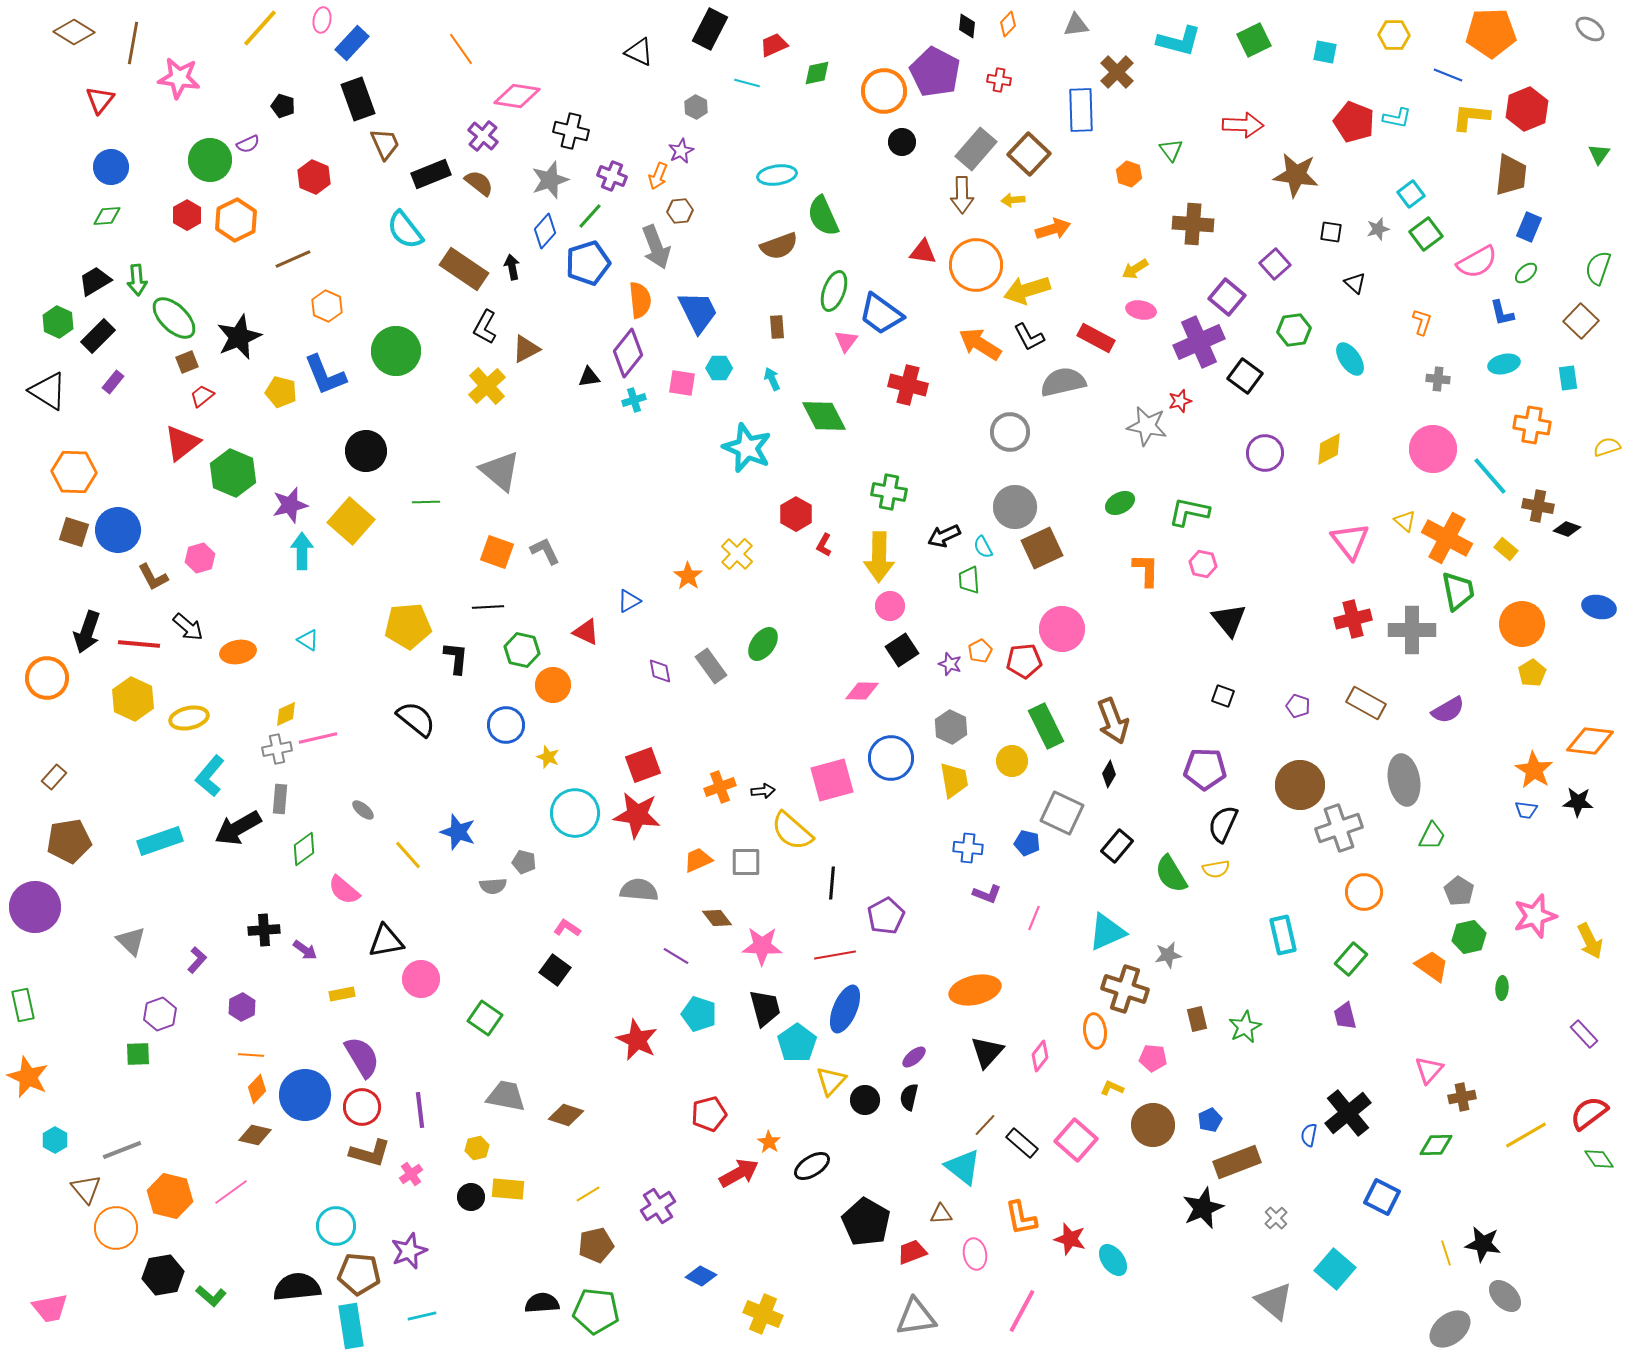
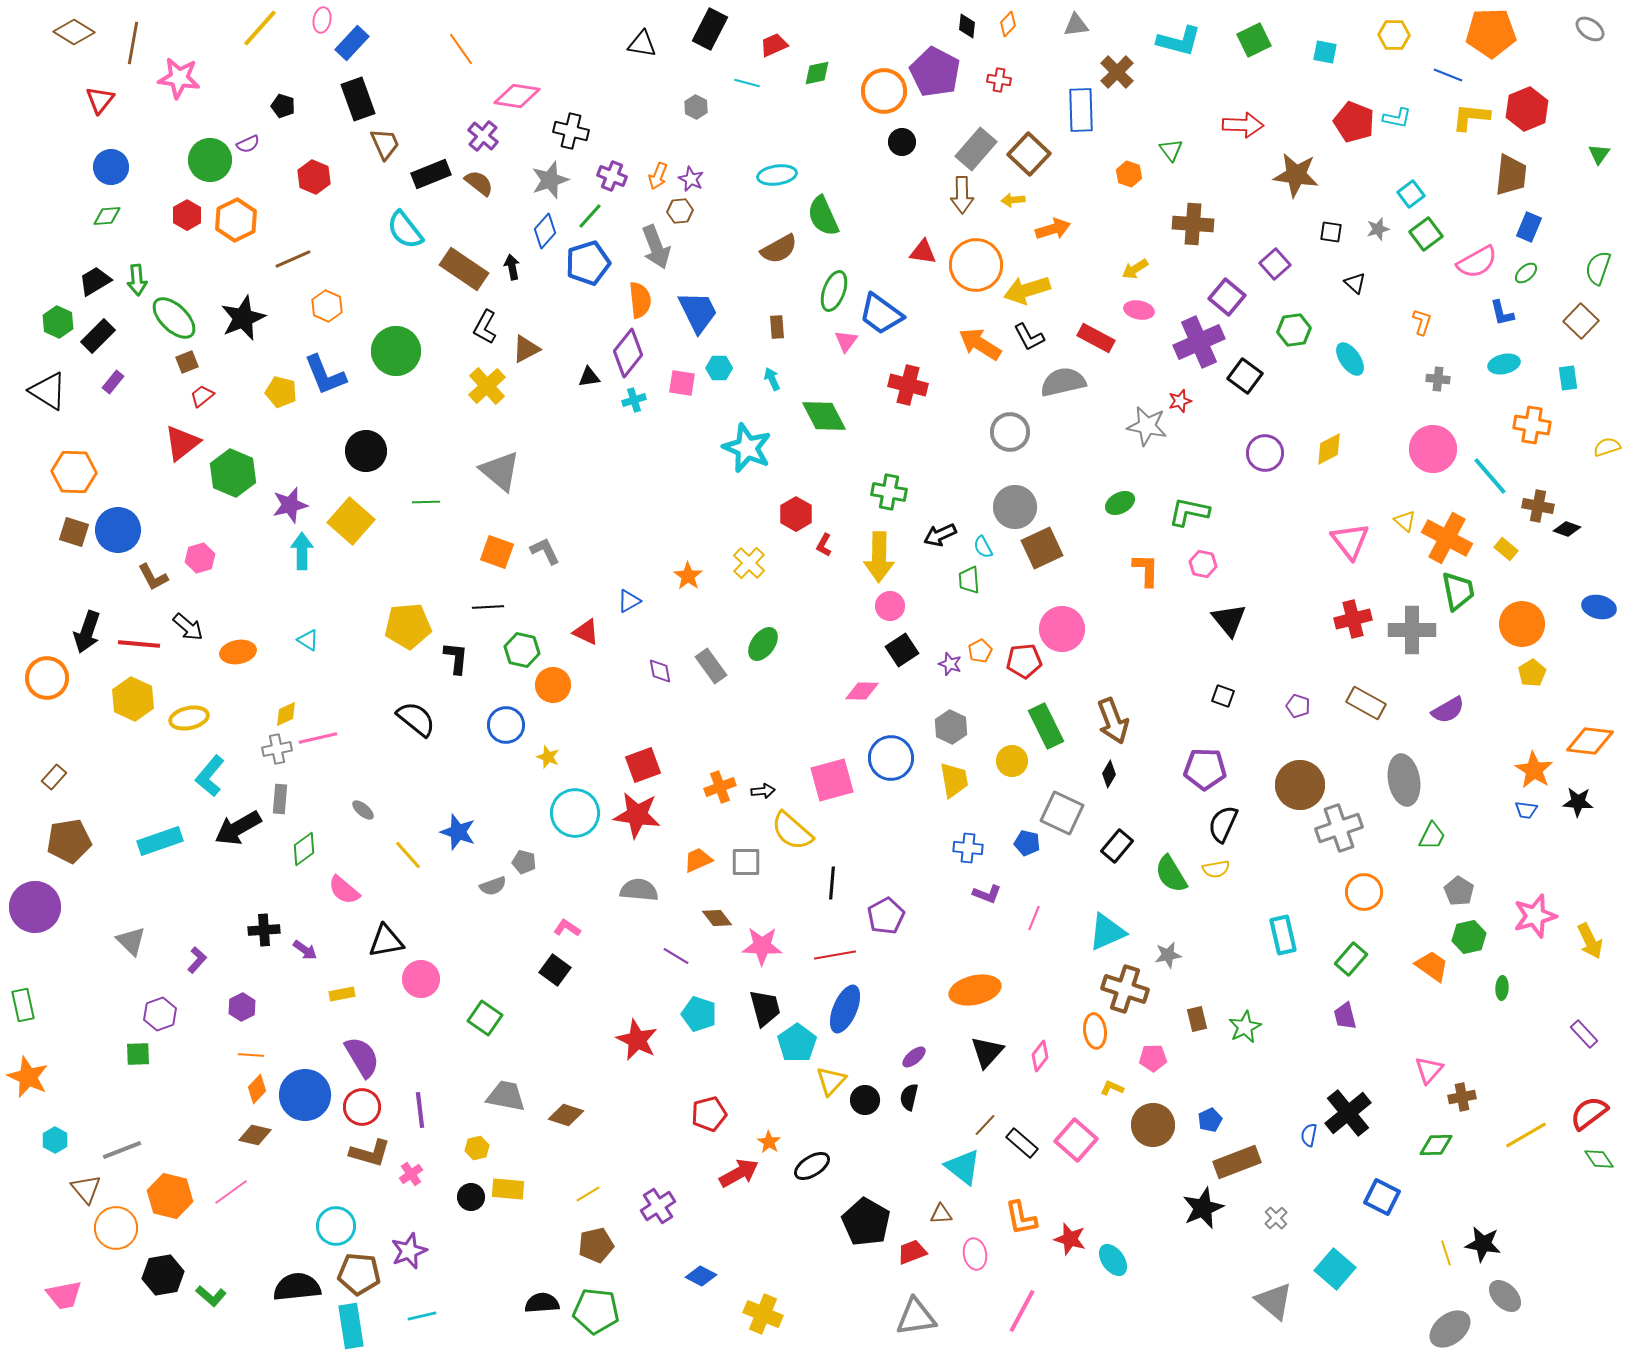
black triangle at (639, 52): moved 3 px right, 8 px up; rotated 16 degrees counterclockwise
purple star at (681, 151): moved 10 px right, 28 px down; rotated 20 degrees counterclockwise
brown semicircle at (779, 246): moved 3 px down; rotated 9 degrees counterclockwise
pink ellipse at (1141, 310): moved 2 px left
black star at (239, 337): moved 4 px right, 19 px up
black arrow at (944, 536): moved 4 px left, 1 px up
yellow cross at (737, 554): moved 12 px right, 9 px down
gray semicircle at (493, 886): rotated 16 degrees counterclockwise
pink pentagon at (1153, 1058): rotated 8 degrees counterclockwise
pink trapezoid at (50, 1308): moved 14 px right, 13 px up
